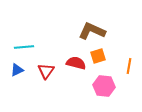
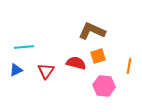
blue triangle: moved 1 px left
